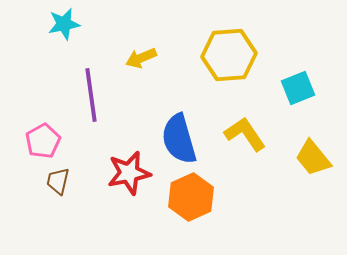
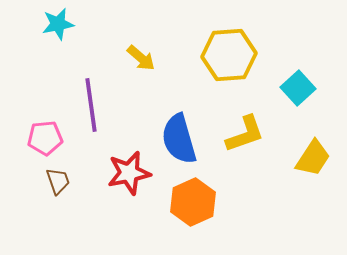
cyan star: moved 6 px left
yellow arrow: rotated 116 degrees counterclockwise
cyan square: rotated 20 degrees counterclockwise
purple line: moved 10 px down
yellow L-shape: rotated 105 degrees clockwise
pink pentagon: moved 2 px right, 3 px up; rotated 24 degrees clockwise
yellow trapezoid: rotated 108 degrees counterclockwise
brown trapezoid: rotated 148 degrees clockwise
orange hexagon: moved 2 px right, 5 px down
